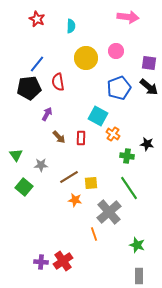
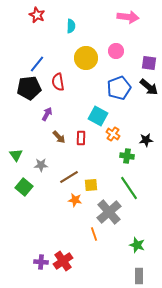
red star: moved 4 px up
black star: moved 1 px left, 4 px up; rotated 16 degrees counterclockwise
yellow square: moved 2 px down
